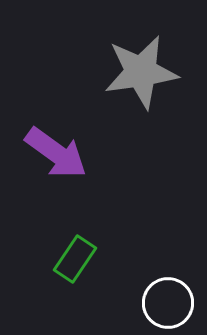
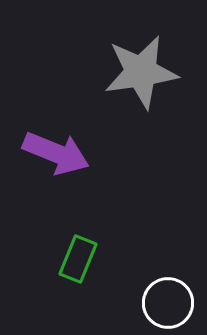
purple arrow: rotated 14 degrees counterclockwise
green rectangle: moved 3 px right; rotated 12 degrees counterclockwise
